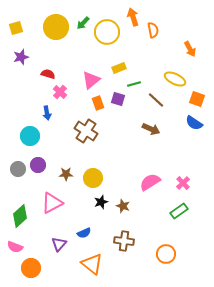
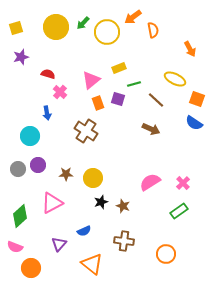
orange arrow at (133, 17): rotated 108 degrees counterclockwise
blue semicircle at (84, 233): moved 2 px up
